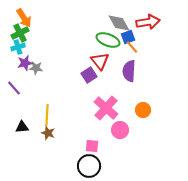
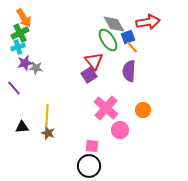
gray diamond: moved 5 px left, 1 px down
green ellipse: rotated 35 degrees clockwise
red triangle: moved 6 px left
